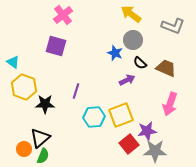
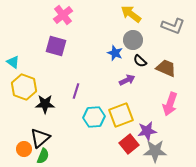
black semicircle: moved 2 px up
